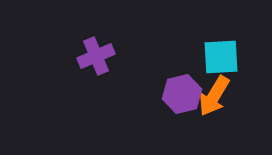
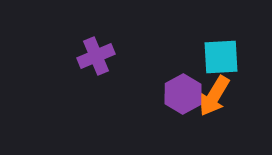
purple hexagon: moved 1 px right; rotated 15 degrees counterclockwise
